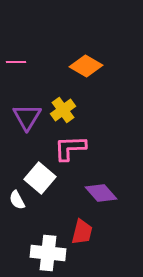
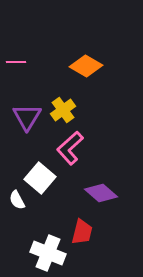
pink L-shape: rotated 40 degrees counterclockwise
purple diamond: rotated 8 degrees counterclockwise
white cross: rotated 16 degrees clockwise
